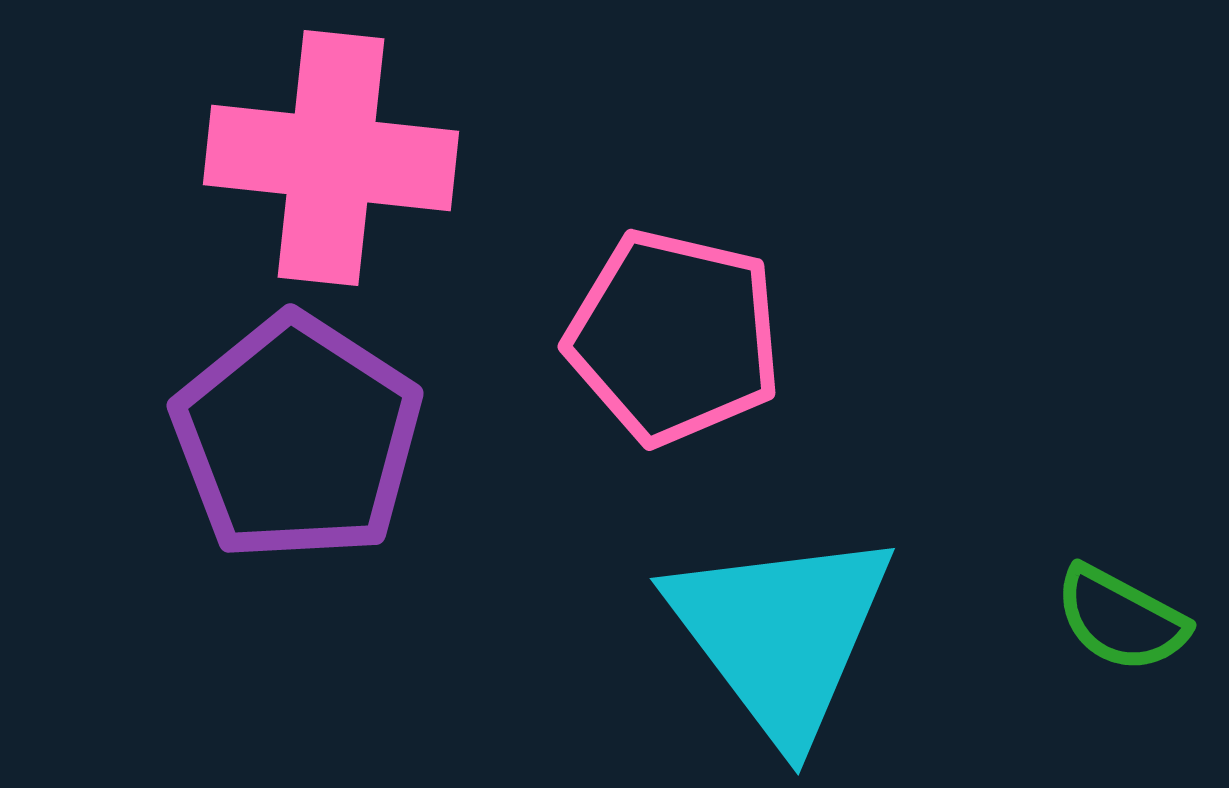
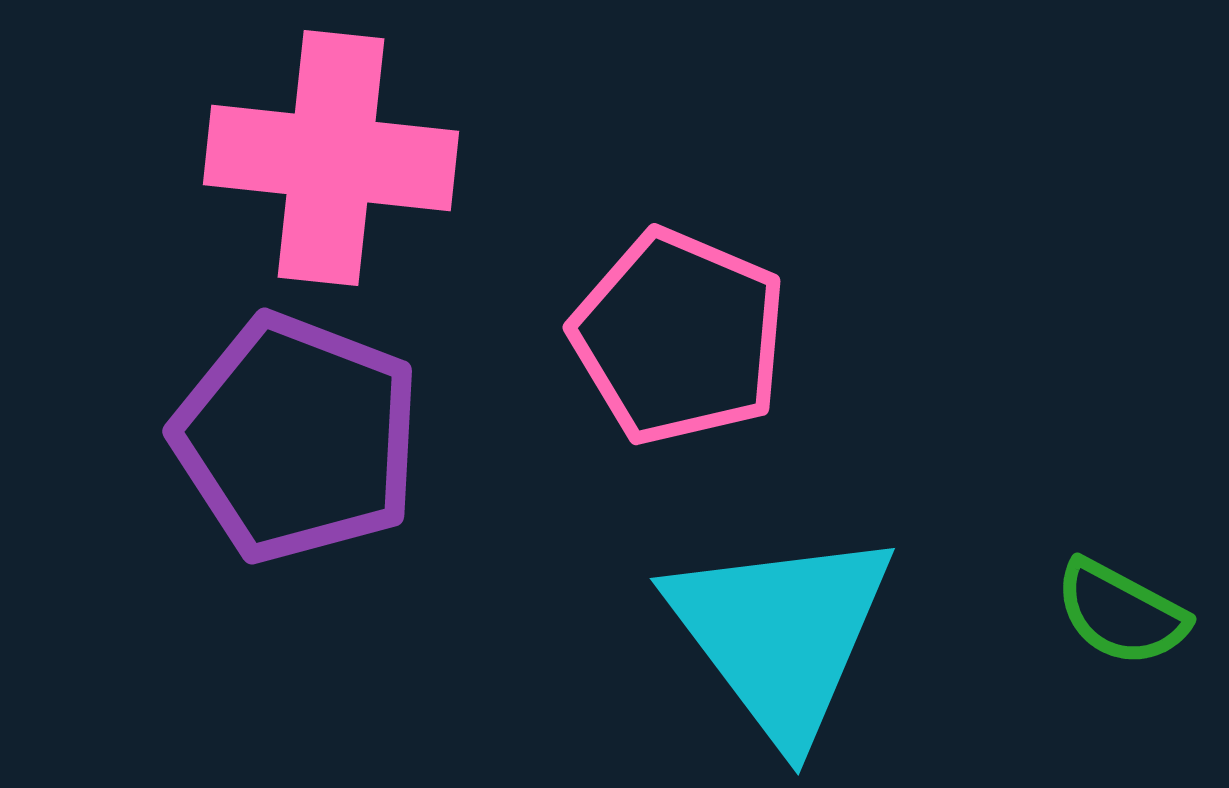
pink pentagon: moved 5 px right; rotated 10 degrees clockwise
purple pentagon: rotated 12 degrees counterclockwise
green semicircle: moved 6 px up
